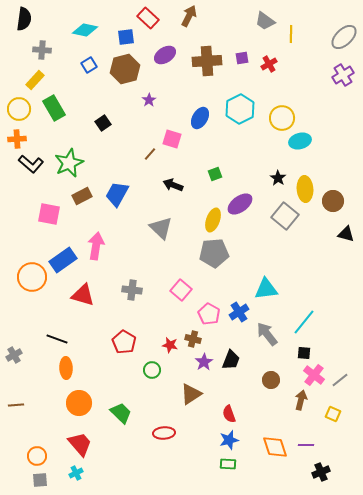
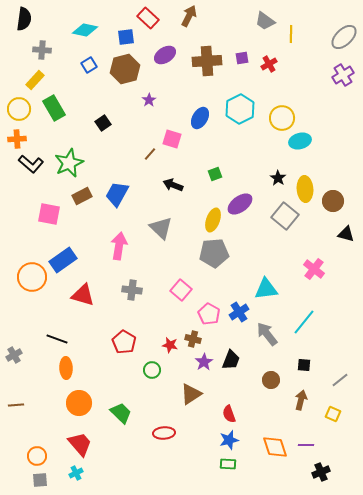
pink arrow at (96, 246): moved 23 px right
black square at (304, 353): moved 12 px down
pink cross at (314, 375): moved 106 px up
